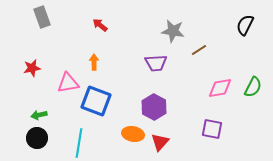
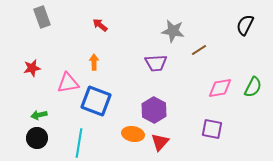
purple hexagon: moved 3 px down
